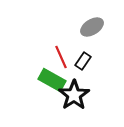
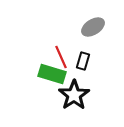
gray ellipse: moved 1 px right
black rectangle: rotated 18 degrees counterclockwise
green rectangle: moved 6 px up; rotated 12 degrees counterclockwise
